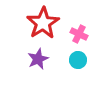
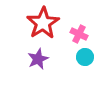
cyan circle: moved 7 px right, 3 px up
